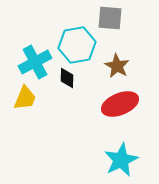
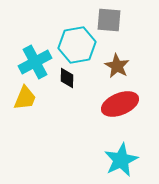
gray square: moved 1 px left, 2 px down
